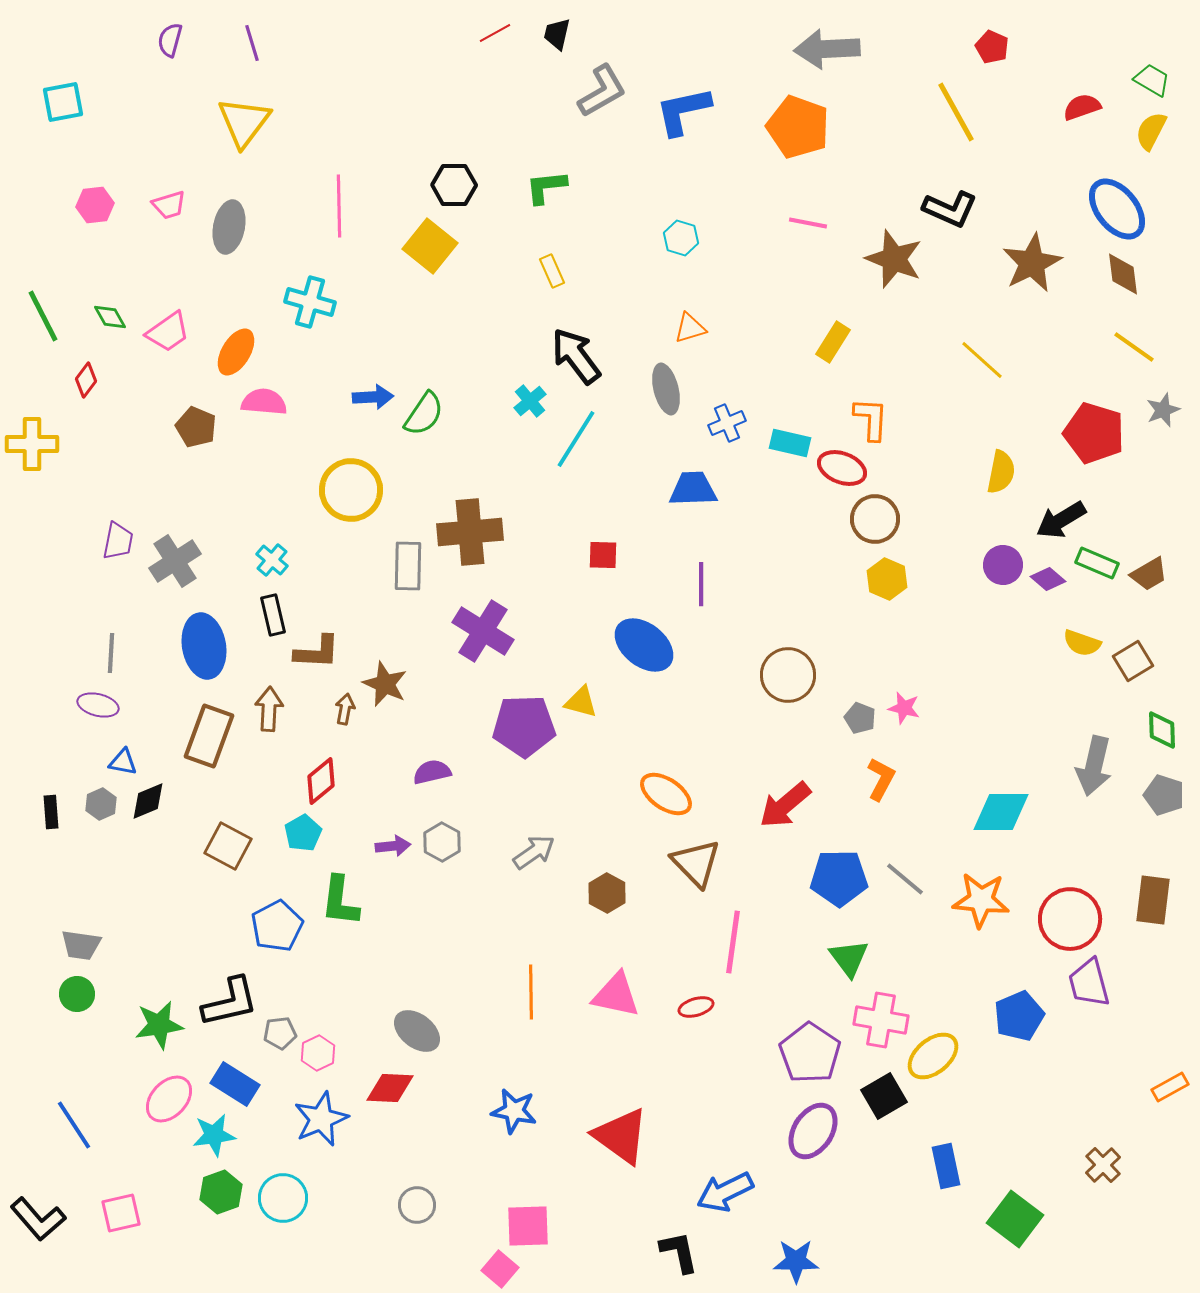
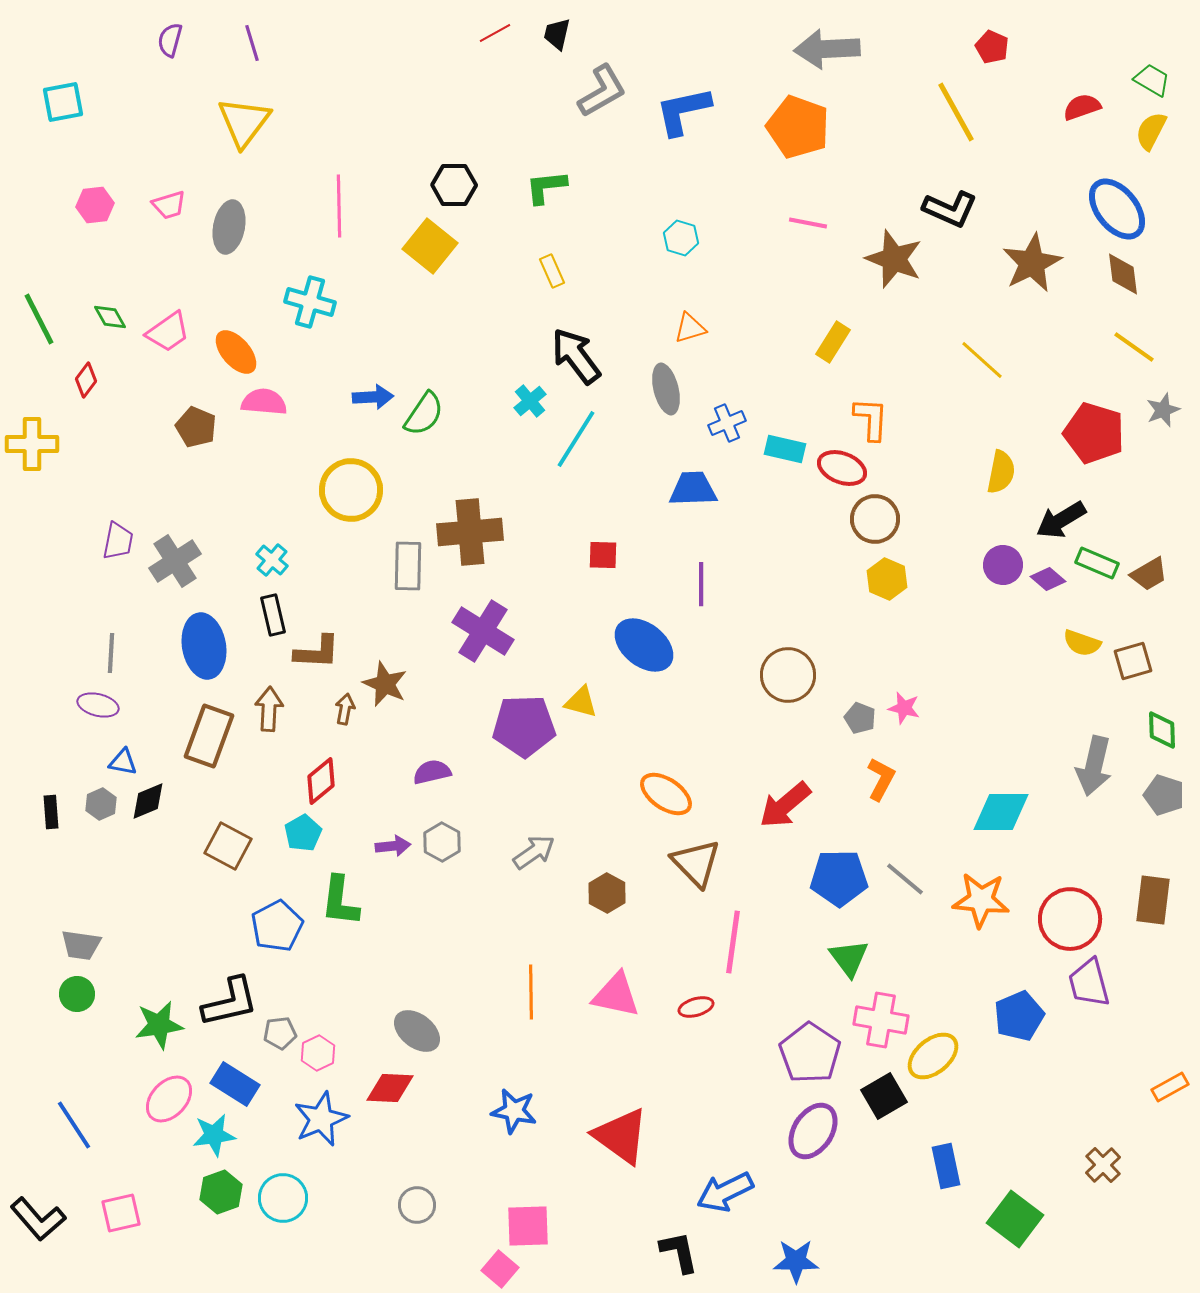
green line at (43, 316): moved 4 px left, 3 px down
orange ellipse at (236, 352): rotated 72 degrees counterclockwise
cyan rectangle at (790, 443): moved 5 px left, 6 px down
brown square at (1133, 661): rotated 15 degrees clockwise
